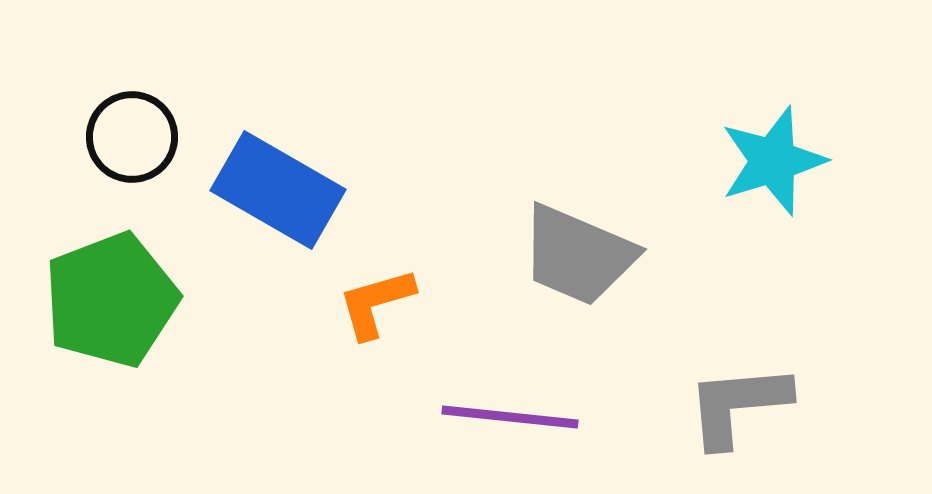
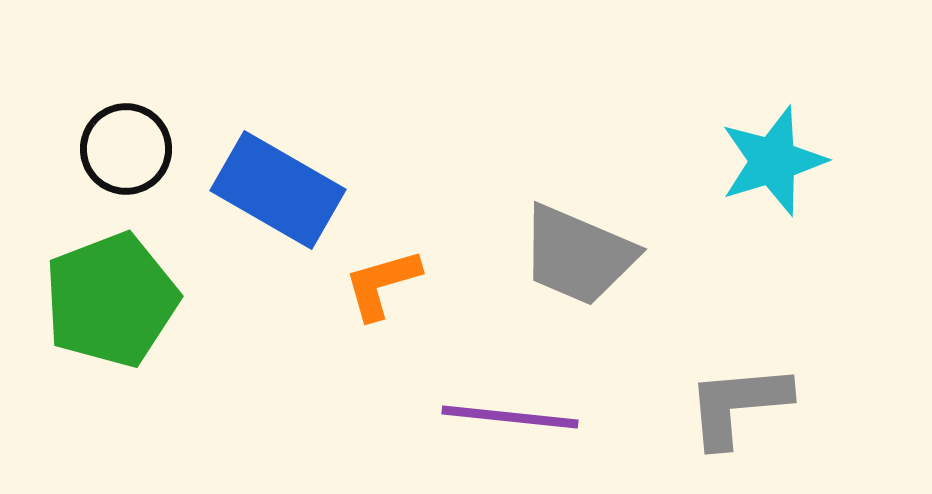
black circle: moved 6 px left, 12 px down
orange L-shape: moved 6 px right, 19 px up
